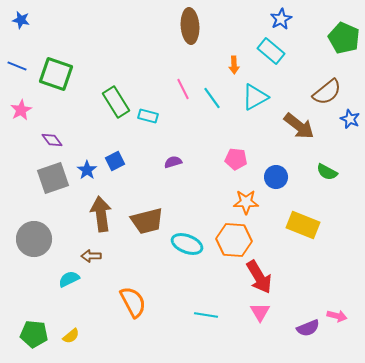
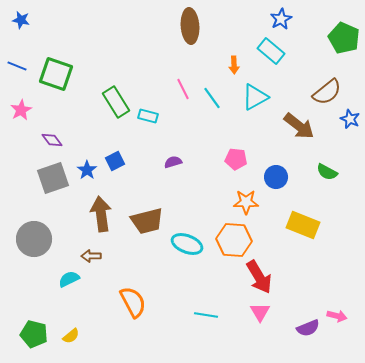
green pentagon at (34, 334): rotated 8 degrees clockwise
